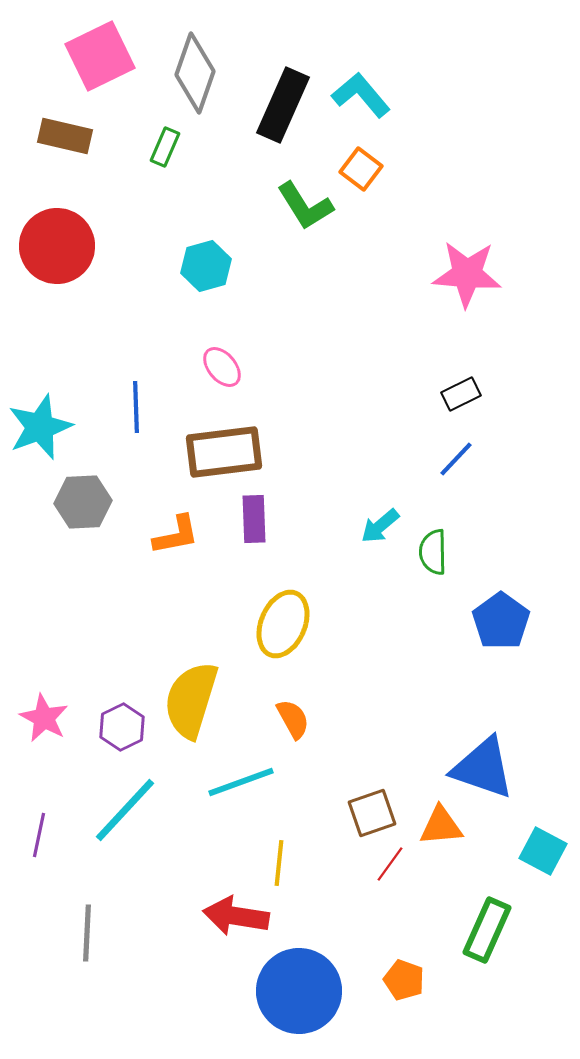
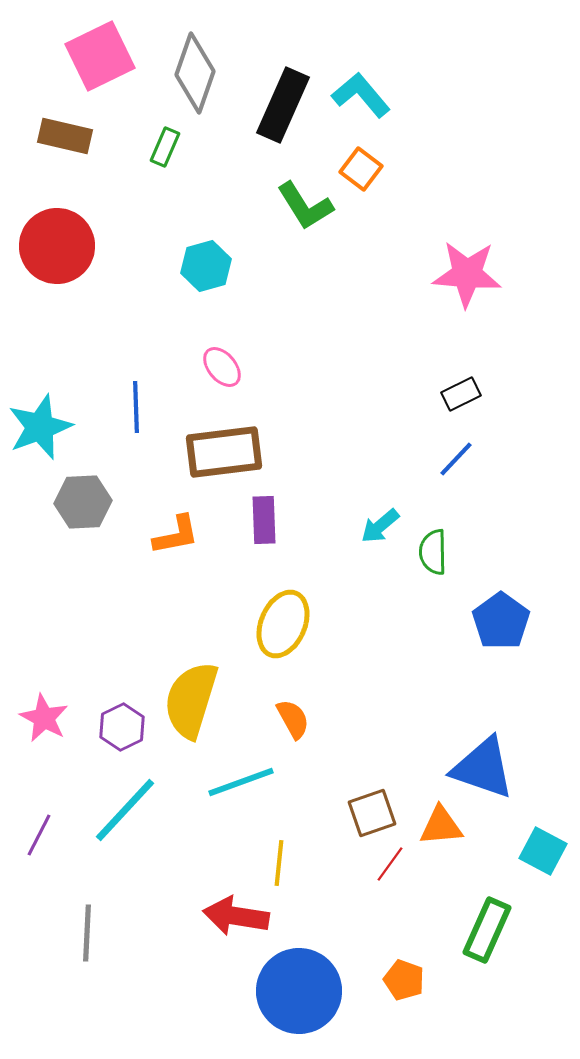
purple rectangle at (254, 519): moved 10 px right, 1 px down
purple line at (39, 835): rotated 15 degrees clockwise
